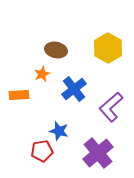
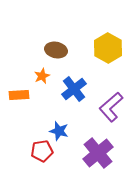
orange star: moved 2 px down
